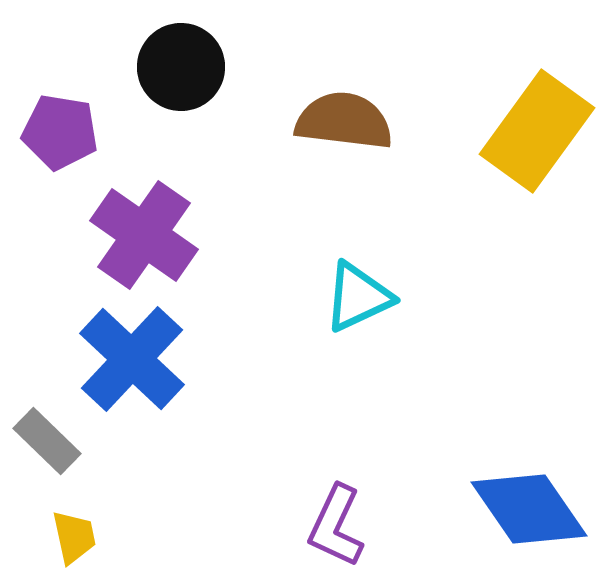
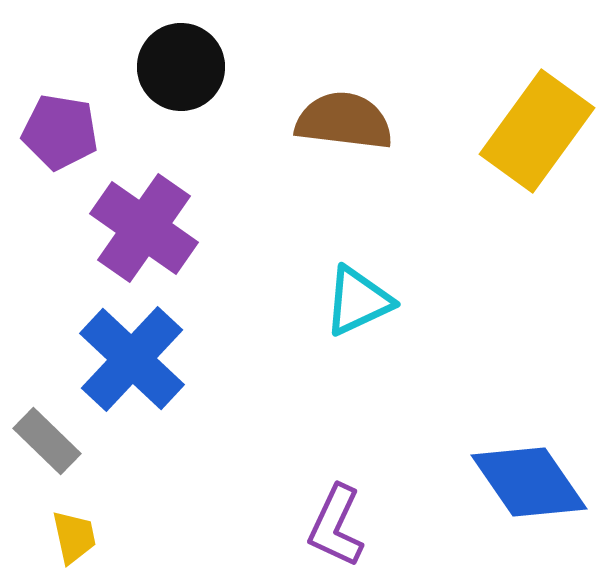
purple cross: moved 7 px up
cyan triangle: moved 4 px down
blue diamond: moved 27 px up
